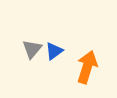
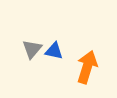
blue triangle: rotated 48 degrees clockwise
